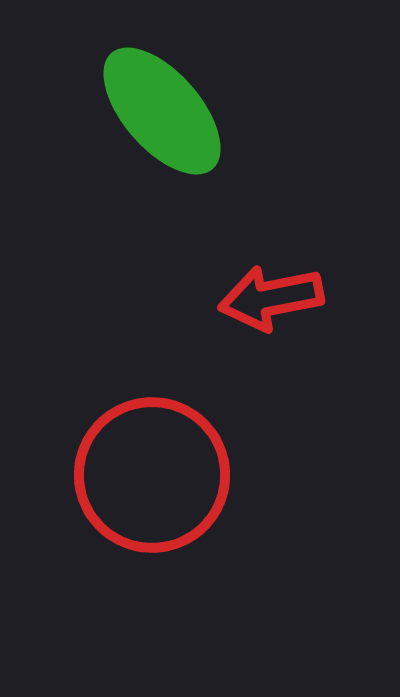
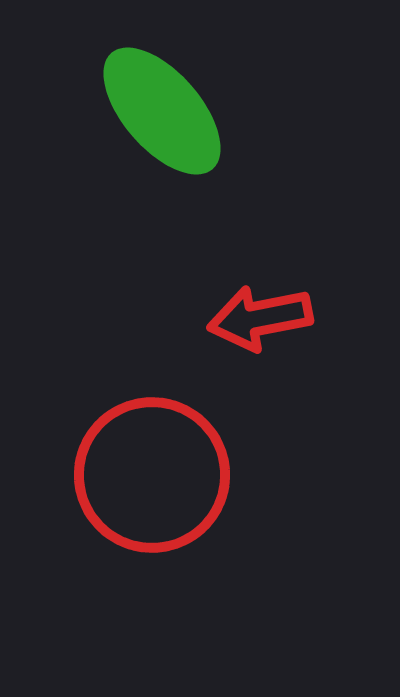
red arrow: moved 11 px left, 20 px down
